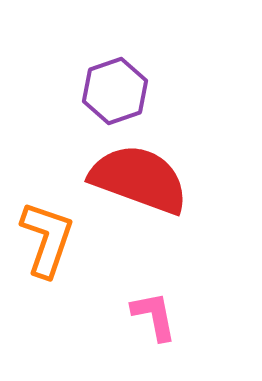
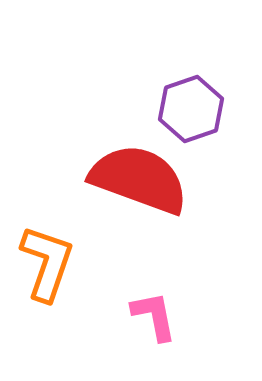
purple hexagon: moved 76 px right, 18 px down
orange L-shape: moved 24 px down
